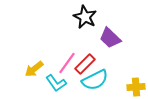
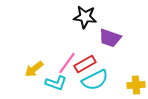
black star: rotated 20 degrees counterclockwise
purple trapezoid: rotated 25 degrees counterclockwise
red rectangle: rotated 15 degrees clockwise
cyan L-shape: rotated 35 degrees counterclockwise
yellow cross: moved 2 px up
